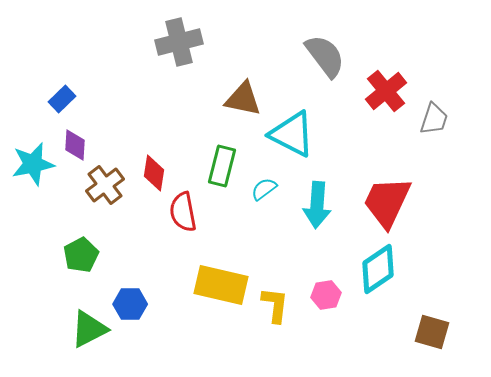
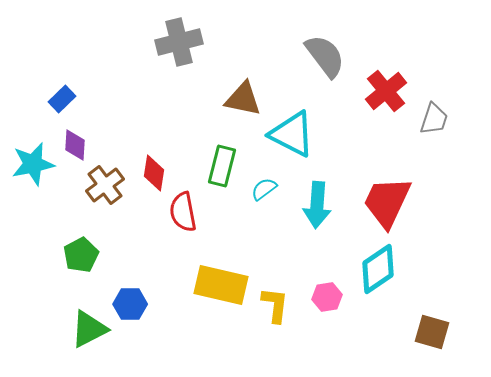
pink hexagon: moved 1 px right, 2 px down
